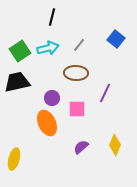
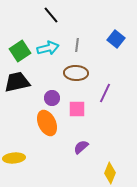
black line: moved 1 px left, 2 px up; rotated 54 degrees counterclockwise
gray line: moved 2 px left; rotated 32 degrees counterclockwise
yellow diamond: moved 5 px left, 28 px down
yellow ellipse: moved 1 px up; rotated 70 degrees clockwise
